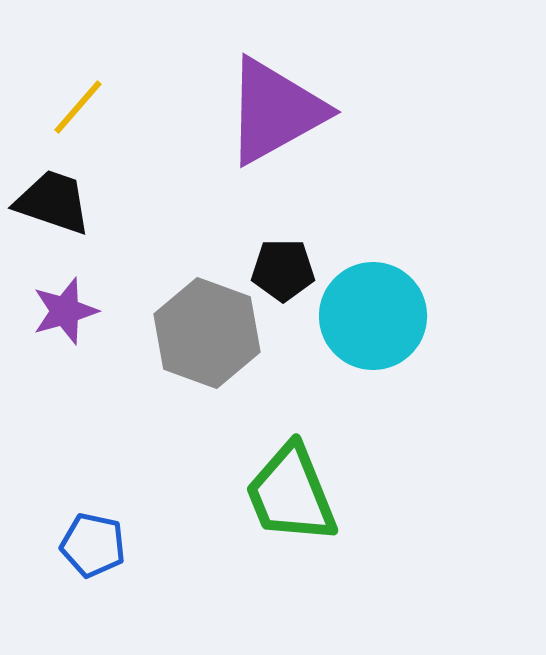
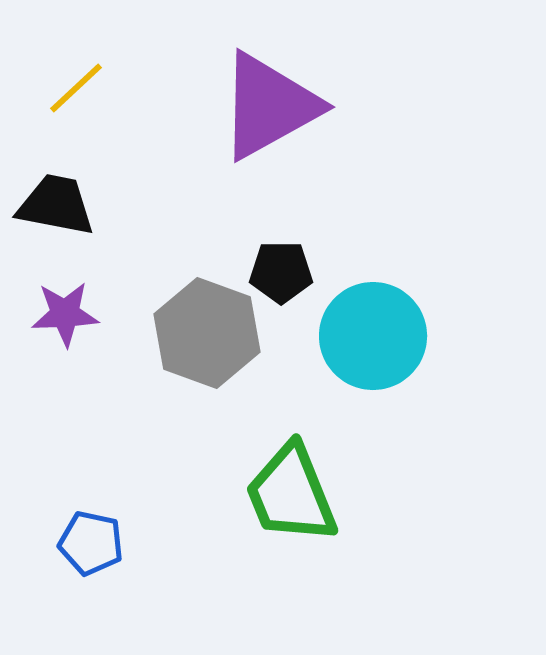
yellow line: moved 2 px left, 19 px up; rotated 6 degrees clockwise
purple triangle: moved 6 px left, 5 px up
black trapezoid: moved 3 px right, 3 px down; rotated 8 degrees counterclockwise
black pentagon: moved 2 px left, 2 px down
purple star: moved 3 px down; rotated 14 degrees clockwise
cyan circle: moved 20 px down
blue pentagon: moved 2 px left, 2 px up
